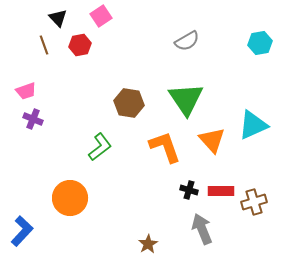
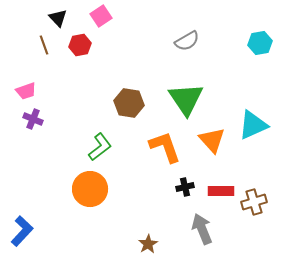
black cross: moved 4 px left, 3 px up; rotated 30 degrees counterclockwise
orange circle: moved 20 px right, 9 px up
